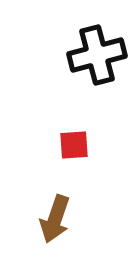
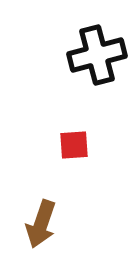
brown arrow: moved 14 px left, 5 px down
